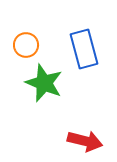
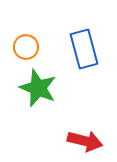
orange circle: moved 2 px down
green star: moved 6 px left, 5 px down
